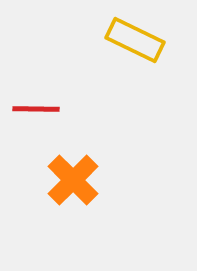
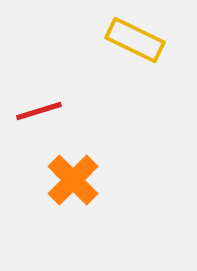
red line: moved 3 px right, 2 px down; rotated 18 degrees counterclockwise
